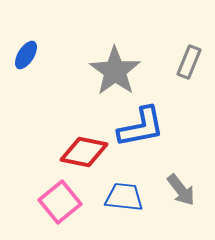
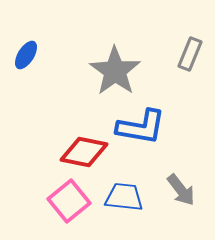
gray rectangle: moved 1 px right, 8 px up
blue L-shape: rotated 21 degrees clockwise
pink square: moved 9 px right, 1 px up
